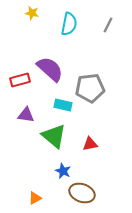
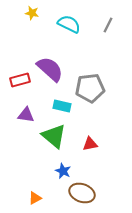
cyan semicircle: rotated 75 degrees counterclockwise
cyan rectangle: moved 1 px left, 1 px down
